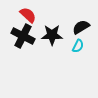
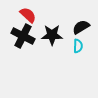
cyan semicircle: rotated 24 degrees counterclockwise
